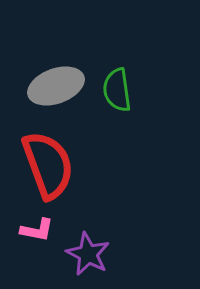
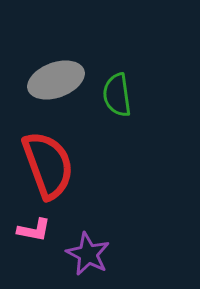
gray ellipse: moved 6 px up
green semicircle: moved 5 px down
pink L-shape: moved 3 px left
